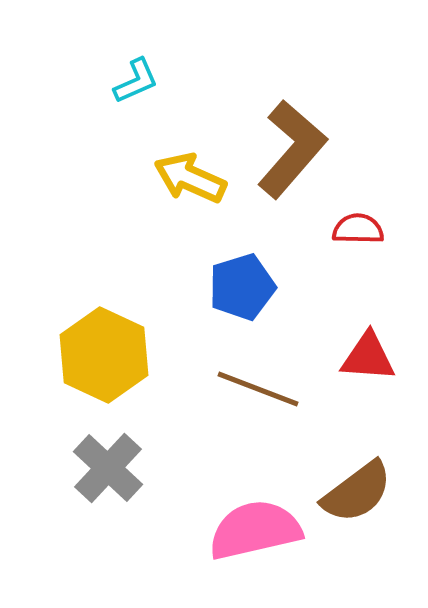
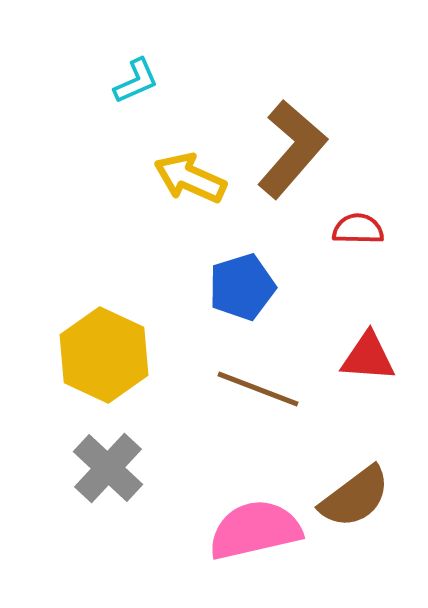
brown semicircle: moved 2 px left, 5 px down
